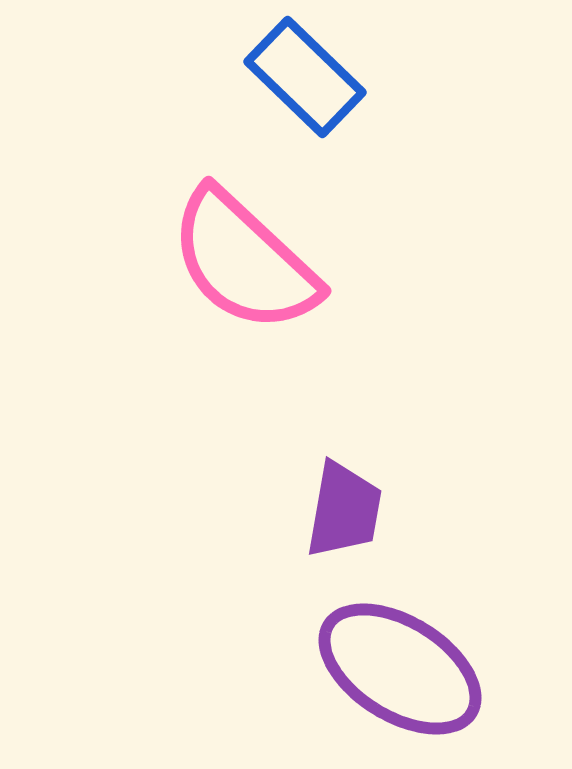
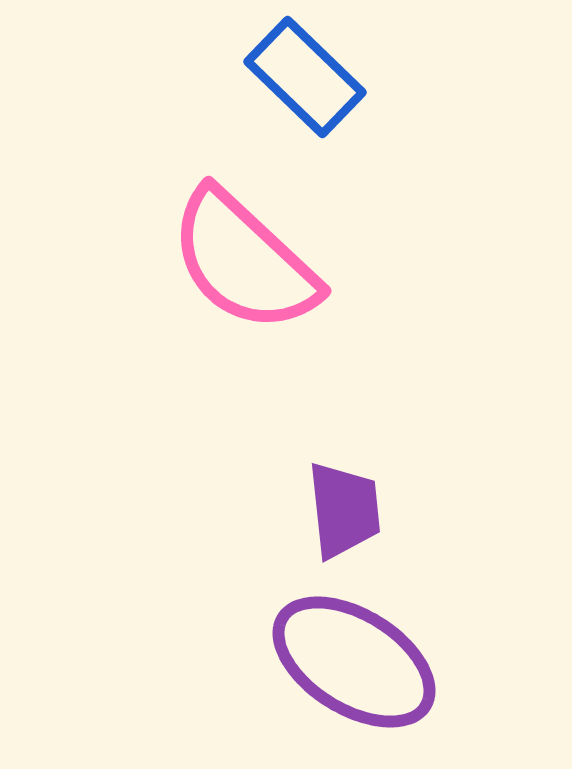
purple trapezoid: rotated 16 degrees counterclockwise
purple ellipse: moved 46 px left, 7 px up
